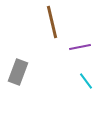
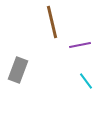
purple line: moved 2 px up
gray rectangle: moved 2 px up
